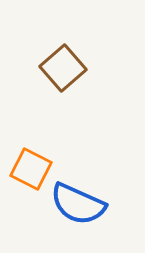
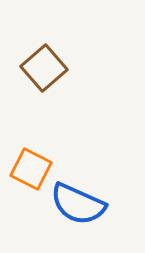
brown square: moved 19 px left
